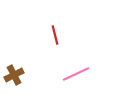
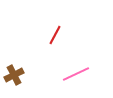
red line: rotated 42 degrees clockwise
